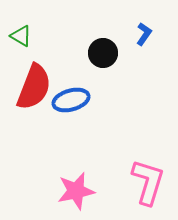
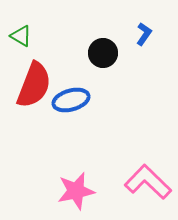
red semicircle: moved 2 px up
pink L-shape: rotated 63 degrees counterclockwise
